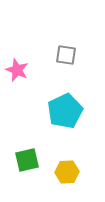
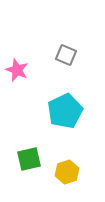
gray square: rotated 15 degrees clockwise
green square: moved 2 px right, 1 px up
yellow hexagon: rotated 15 degrees counterclockwise
